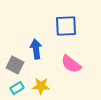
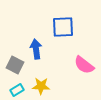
blue square: moved 3 px left, 1 px down
pink semicircle: moved 13 px right, 1 px down
cyan rectangle: moved 2 px down
